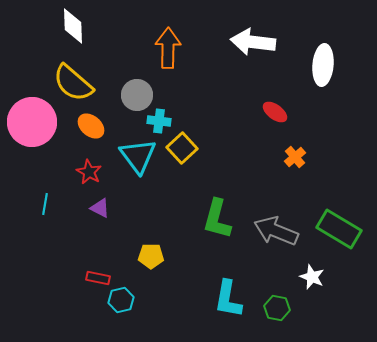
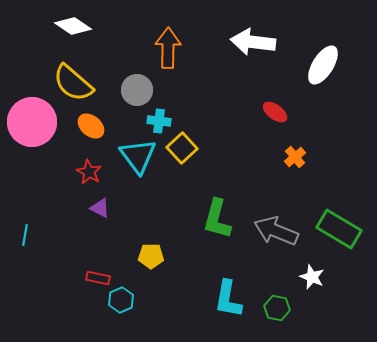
white diamond: rotated 54 degrees counterclockwise
white ellipse: rotated 27 degrees clockwise
gray circle: moved 5 px up
cyan line: moved 20 px left, 31 px down
cyan hexagon: rotated 10 degrees counterclockwise
